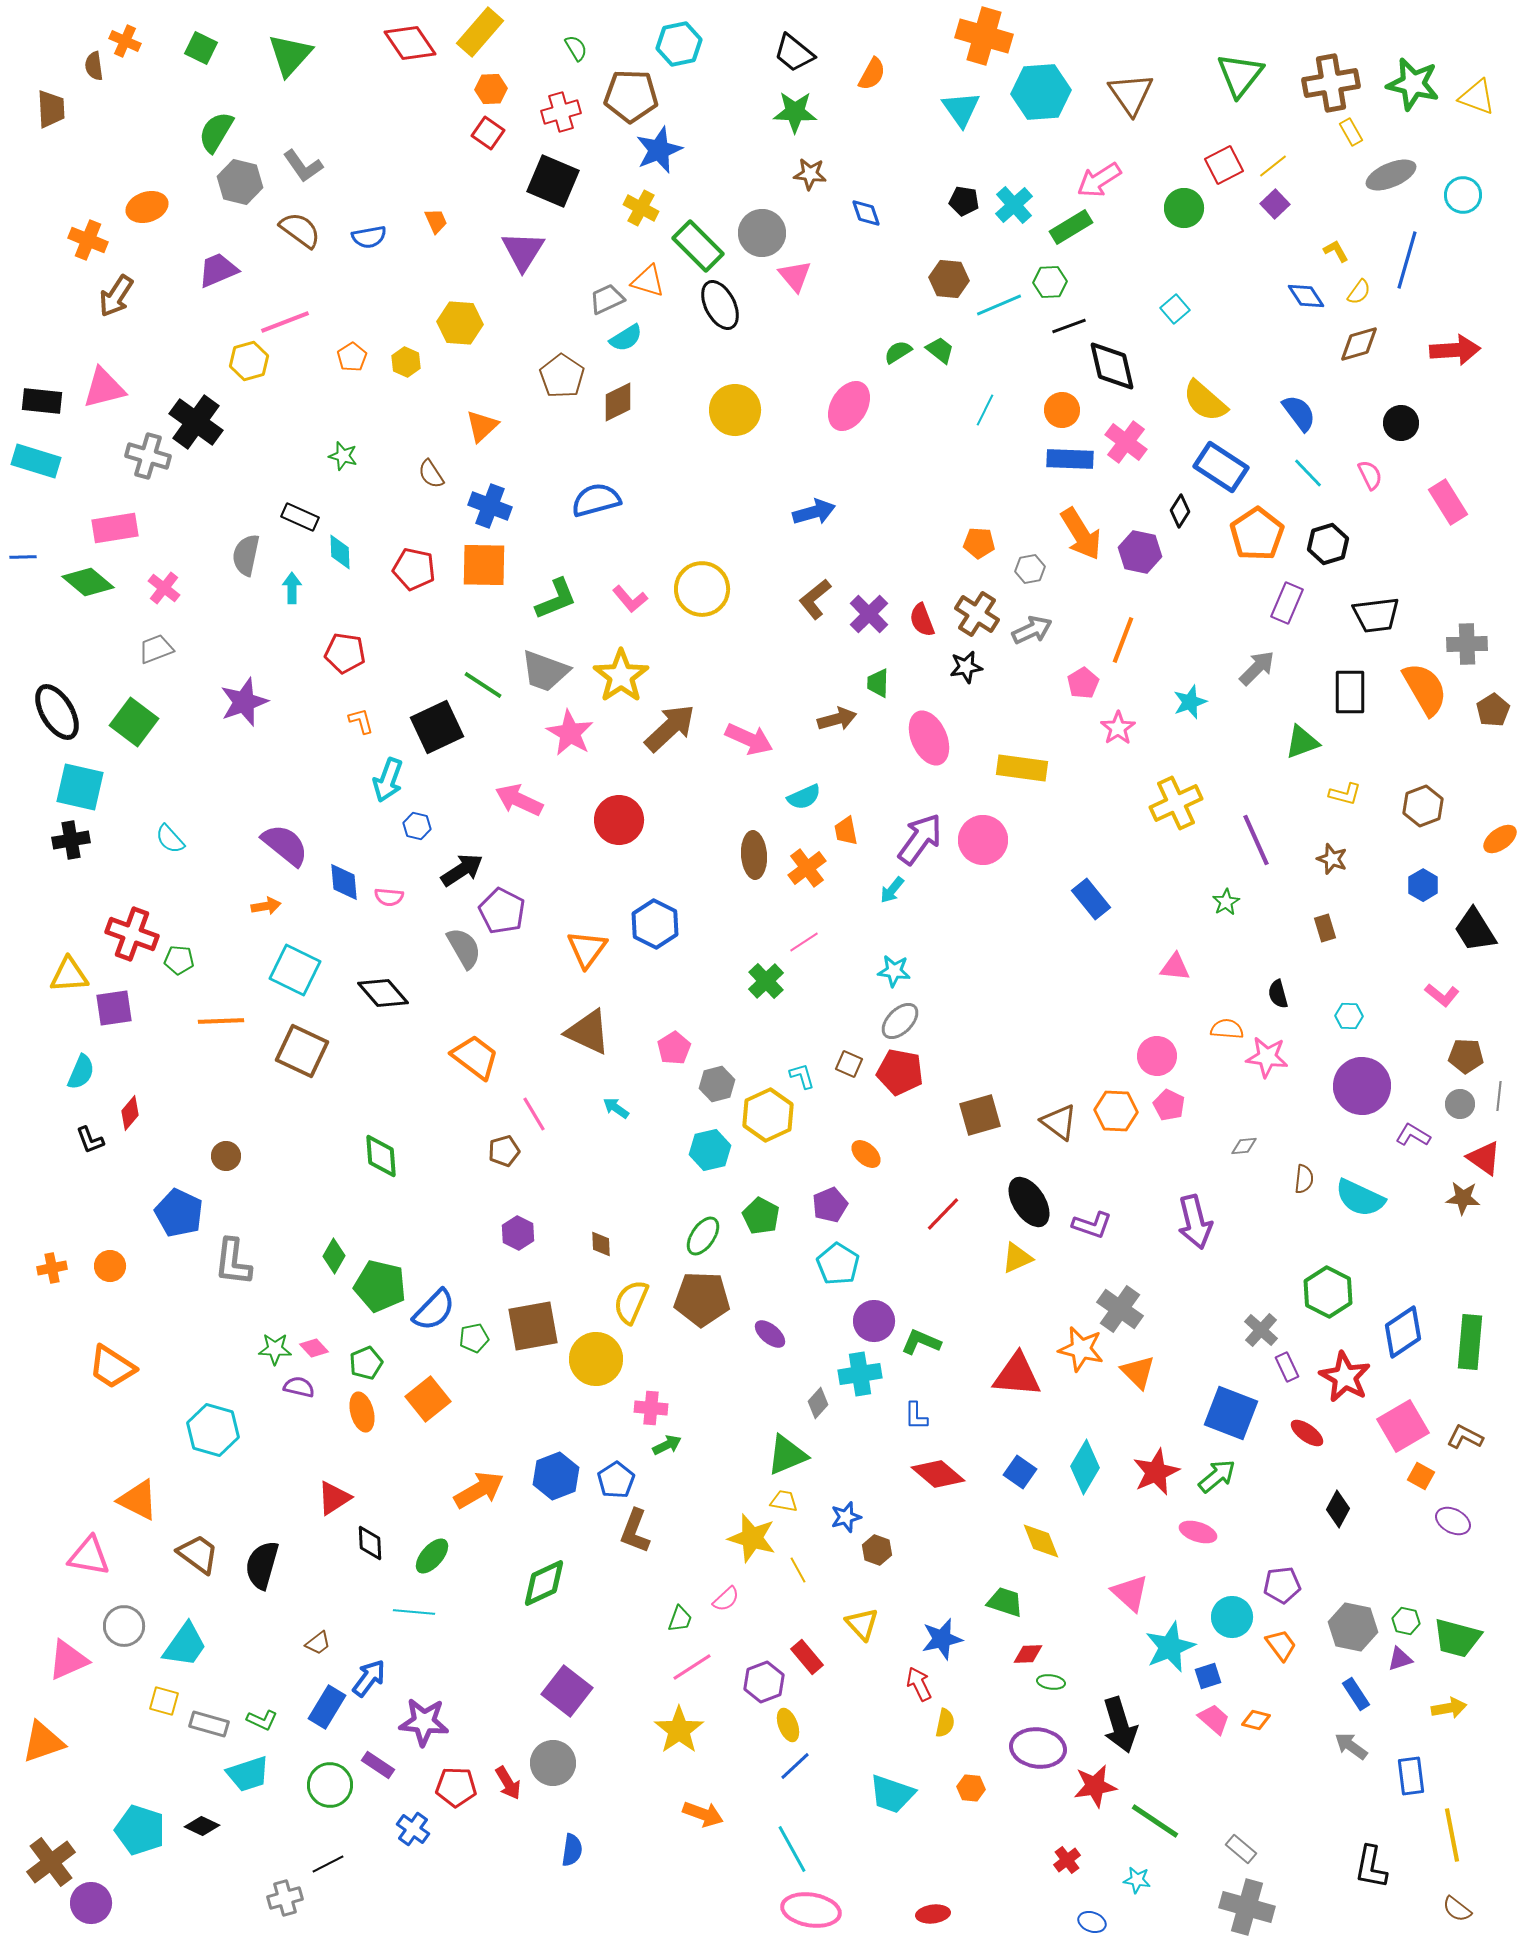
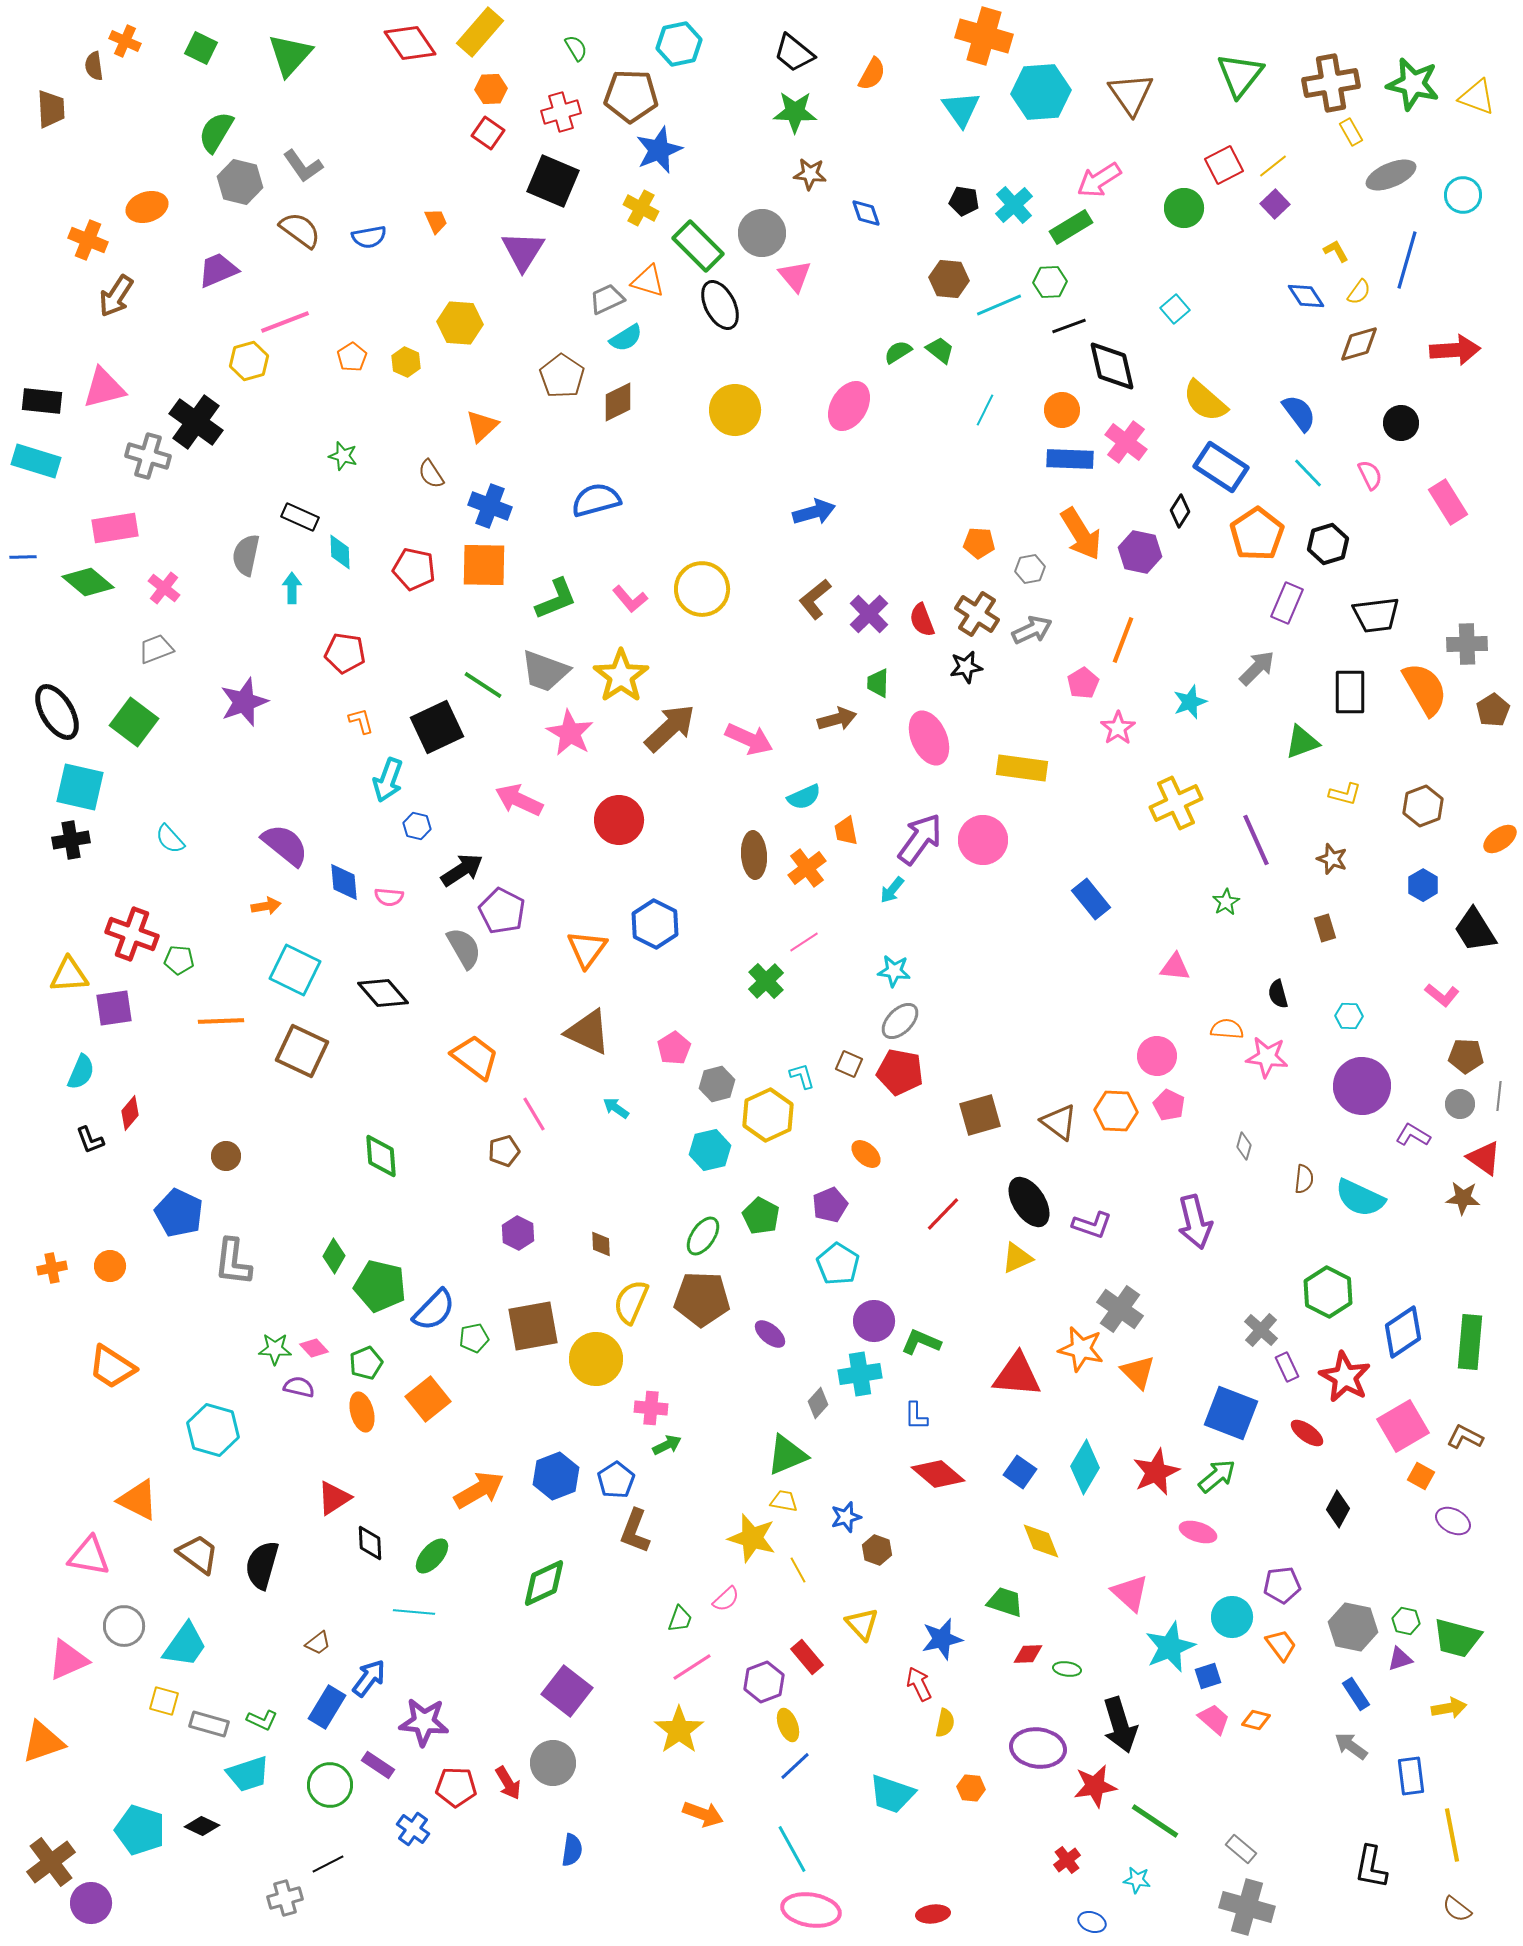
gray diamond at (1244, 1146): rotated 68 degrees counterclockwise
green ellipse at (1051, 1682): moved 16 px right, 13 px up
